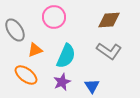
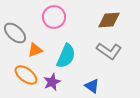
gray ellipse: moved 3 px down; rotated 15 degrees counterclockwise
purple star: moved 10 px left
blue triangle: rotated 21 degrees counterclockwise
